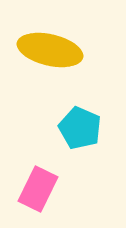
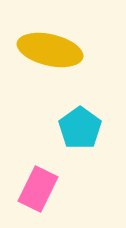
cyan pentagon: rotated 12 degrees clockwise
